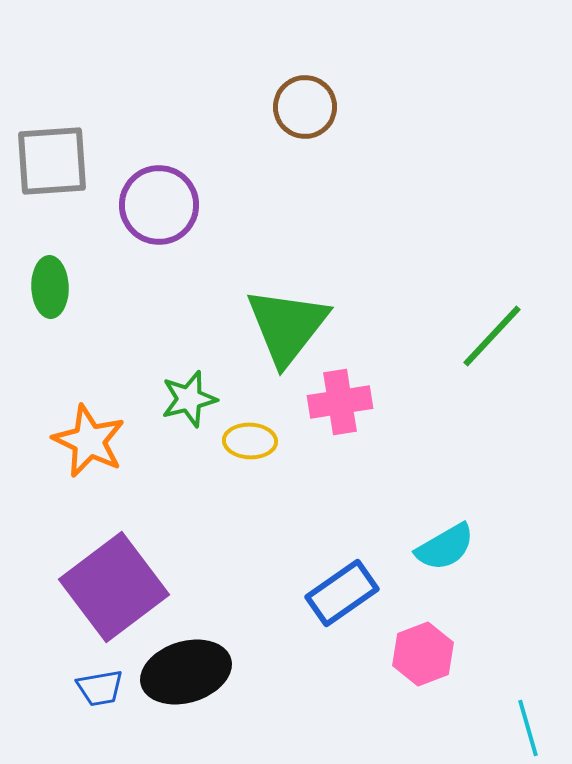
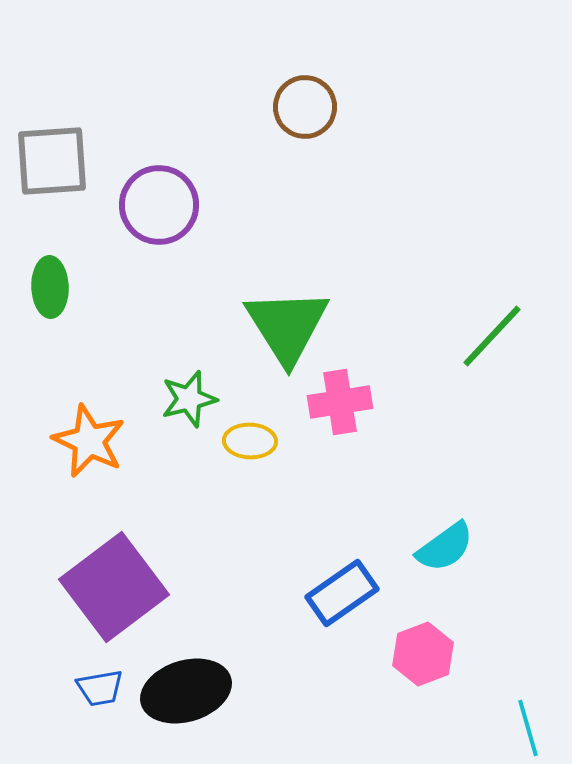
green triangle: rotated 10 degrees counterclockwise
cyan semicircle: rotated 6 degrees counterclockwise
black ellipse: moved 19 px down
